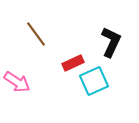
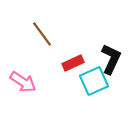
brown line: moved 6 px right
black L-shape: moved 17 px down
pink arrow: moved 6 px right
